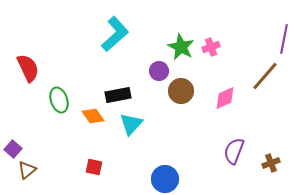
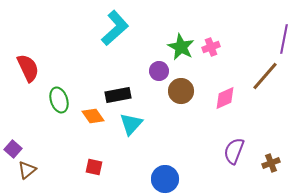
cyan L-shape: moved 6 px up
